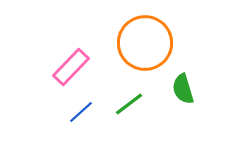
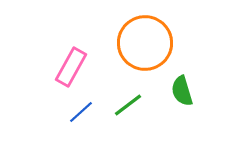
pink rectangle: rotated 15 degrees counterclockwise
green semicircle: moved 1 px left, 2 px down
green line: moved 1 px left, 1 px down
